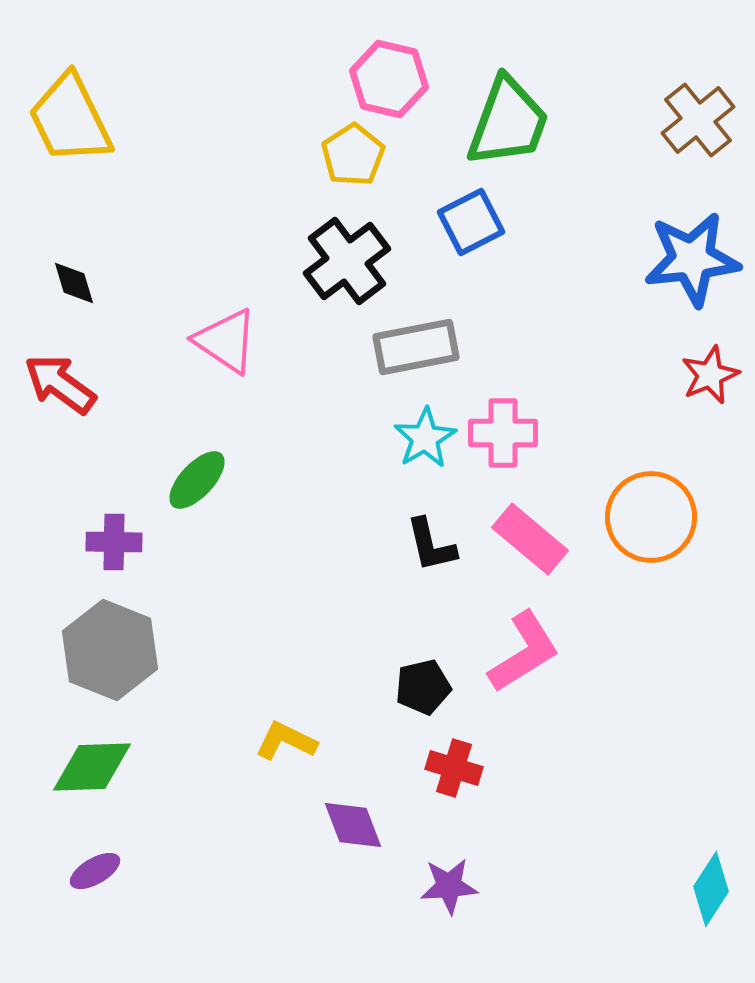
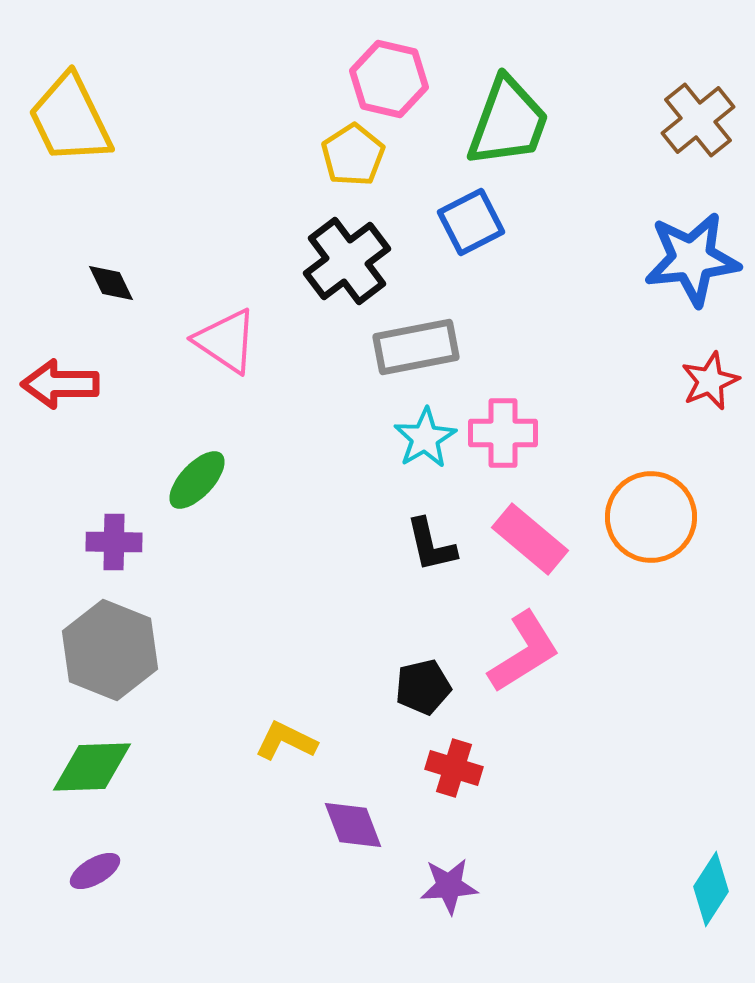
black diamond: moved 37 px right; rotated 9 degrees counterclockwise
red star: moved 6 px down
red arrow: rotated 36 degrees counterclockwise
